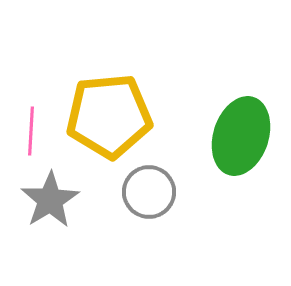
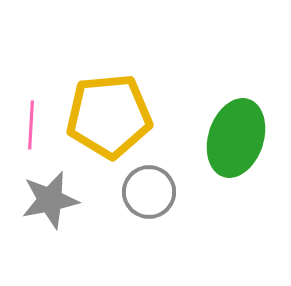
pink line: moved 6 px up
green ellipse: moved 5 px left, 2 px down
gray star: rotated 20 degrees clockwise
